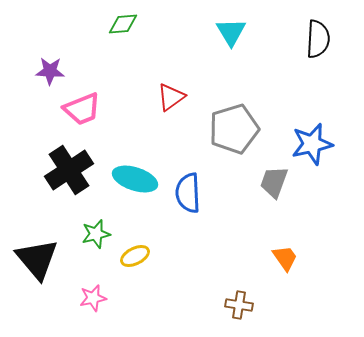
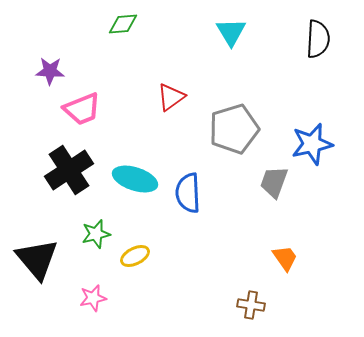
brown cross: moved 12 px right
